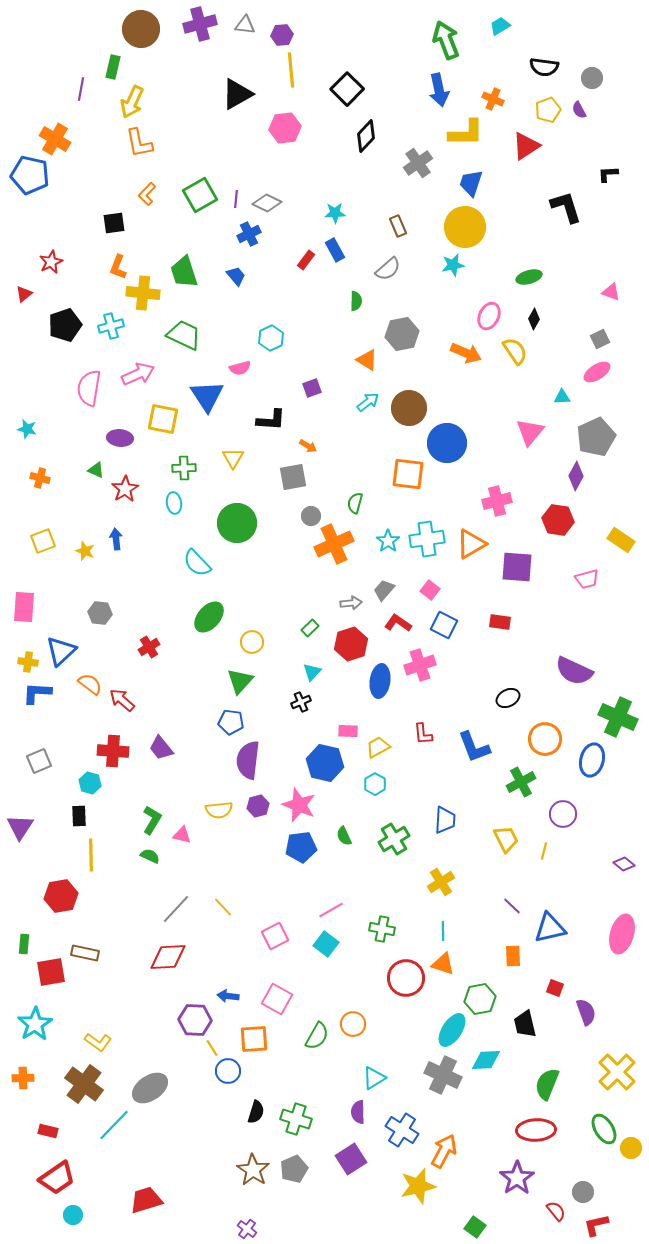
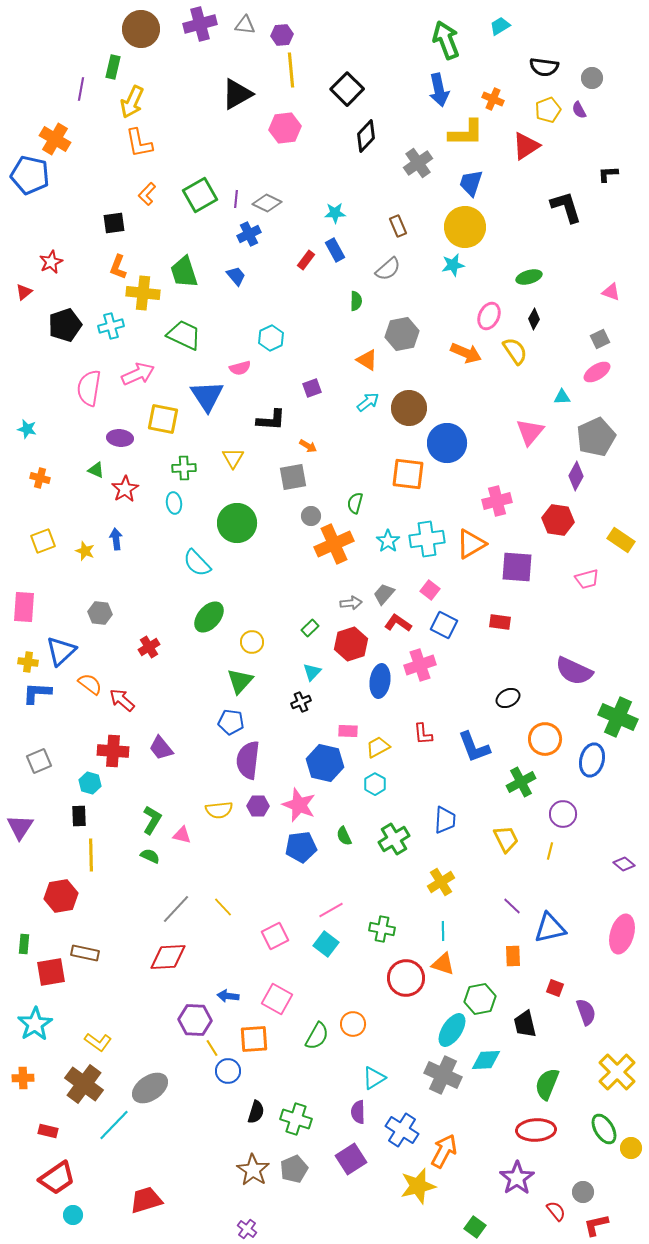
red triangle at (24, 294): moved 2 px up
gray trapezoid at (384, 590): moved 4 px down
purple hexagon at (258, 806): rotated 15 degrees clockwise
yellow line at (544, 851): moved 6 px right
